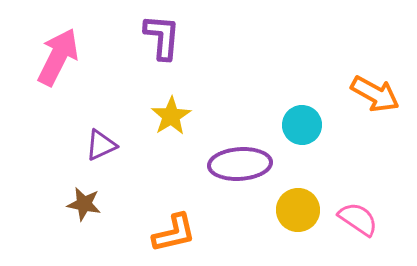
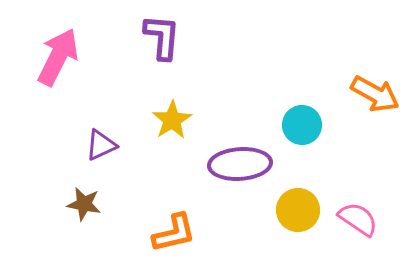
yellow star: moved 1 px right, 4 px down
